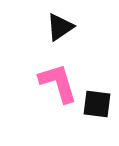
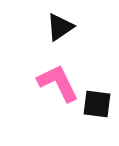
pink L-shape: rotated 9 degrees counterclockwise
